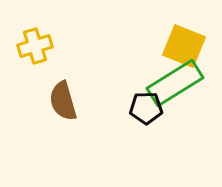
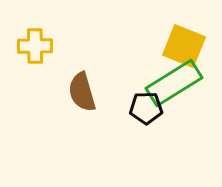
yellow cross: rotated 16 degrees clockwise
green rectangle: moved 1 px left
brown semicircle: moved 19 px right, 9 px up
